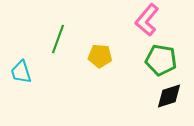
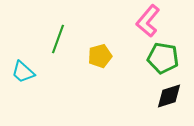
pink L-shape: moved 1 px right, 1 px down
yellow pentagon: rotated 20 degrees counterclockwise
green pentagon: moved 2 px right, 2 px up
cyan trapezoid: moved 2 px right; rotated 30 degrees counterclockwise
